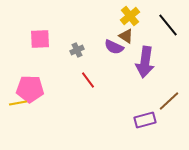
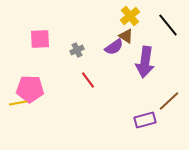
purple semicircle: rotated 60 degrees counterclockwise
